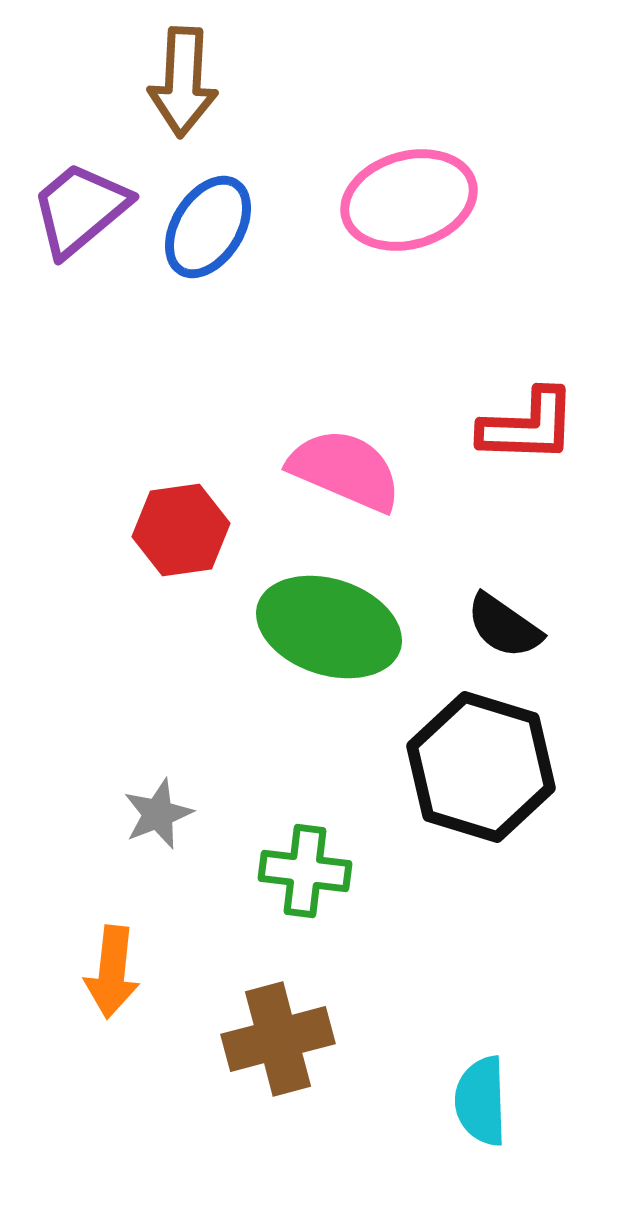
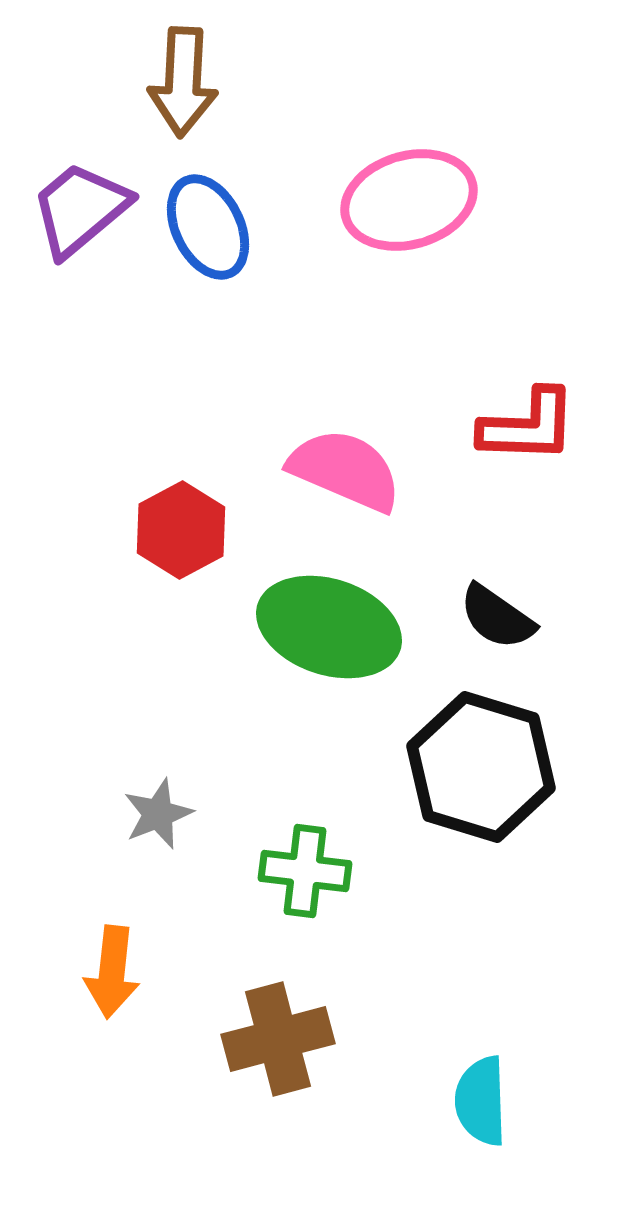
blue ellipse: rotated 58 degrees counterclockwise
red hexagon: rotated 20 degrees counterclockwise
black semicircle: moved 7 px left, 9 px up
